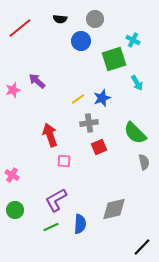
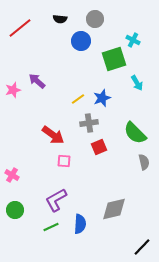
red arrow: moved 3 px right; rotated 145 degrees clockwise
